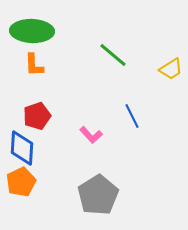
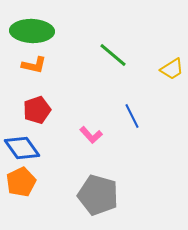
orange L-shape: rotated 75 degrees counterclockwise
yellow trapezoid: moved 1 px right
red pentagon: moved 6 px up
blue diamond: rotated 39 degrees counterclockwise
gray pentagon: rotated 24 degrees counterclockwise
